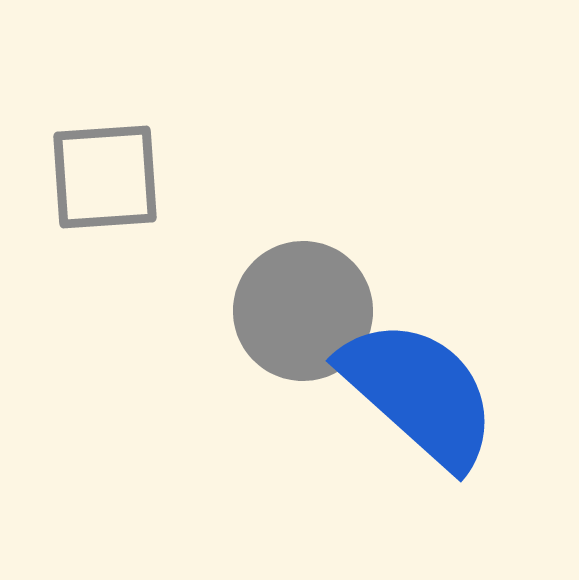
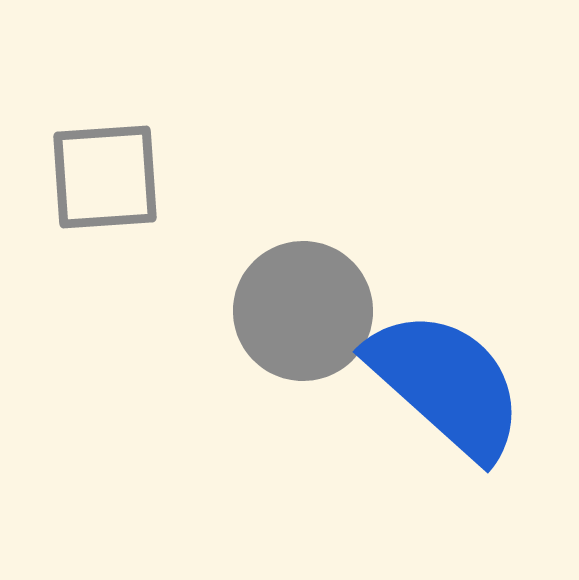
blue semicircle: moved 27 px right, 9 px up
